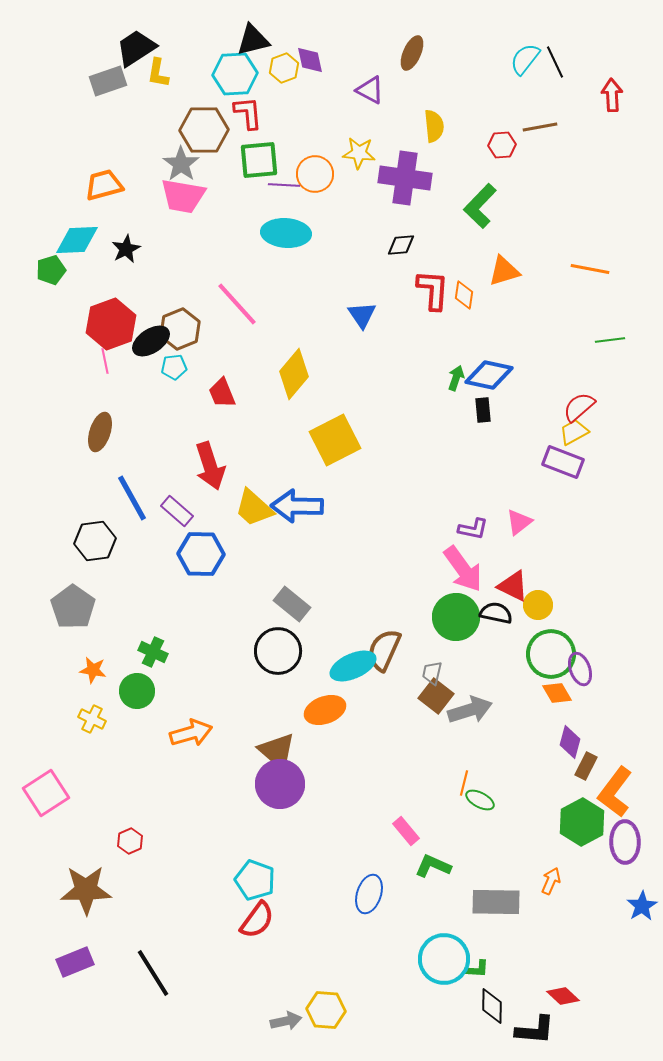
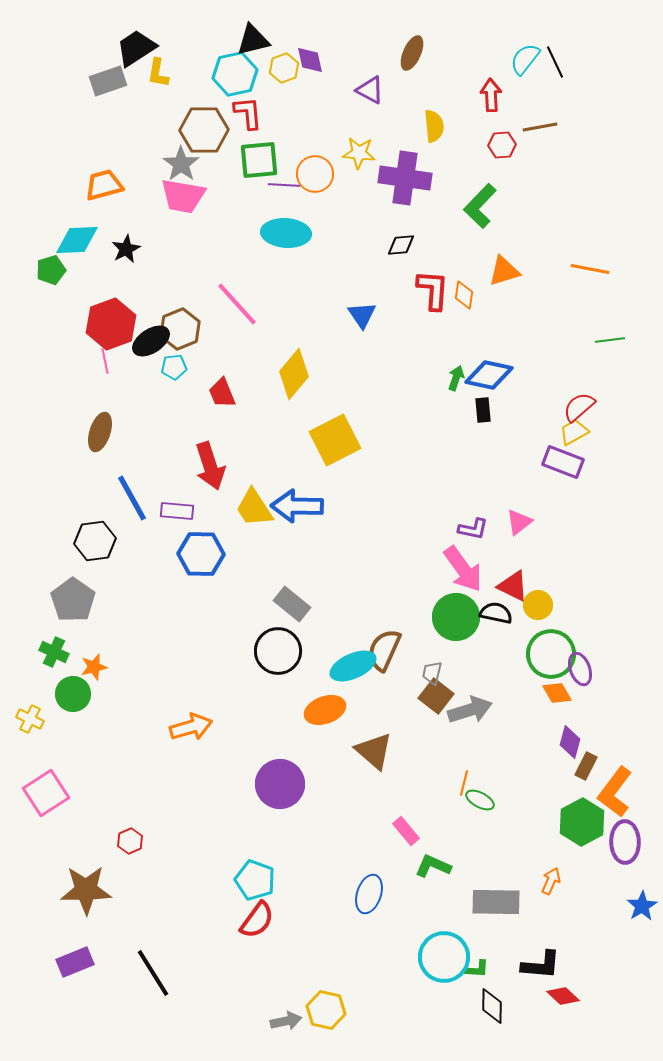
cyan hexagon at (235, 74): rotated 9 degrees counterclockwise
red arrow at (612, 95): moved 121 px left
yellow trapezoid at (254, 508): rotated 15 degrees clockwise
purple rectangle at (177, 511): rotated 36 degrees counterclockwise
gray pentagon at (73, 607): moved 7 px up
green cross at (153, 652): moved 99 px left
orange star at (93, 670): moved 1 px right, 3 px up; rotated 24 degrees counterclockwise
green circle at (137, 691): moved 64 px left, 3 px down
yellow cross at (92, 719): moved 62 px left
orange arrow at (191, 733): moved 6 px up
brown triangle at (277, 751): moved 97 px right
cyan circle at (444, 959): moved 2 px up
yellow hexagon at (326, 1010): rotated 9 degrees clockwise
black L-shape at (535, 1030): moved 6 px right, 65 px up
